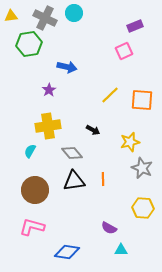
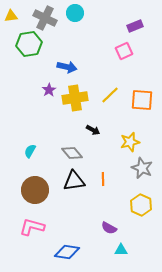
cyan circle: moved 1 px right
yellow cross: moved 27 px right, 28 px up
yellow hexagon: moved 2 px left, 3 px up; rotated 20 degrees clockwise
